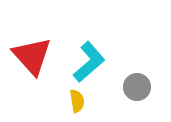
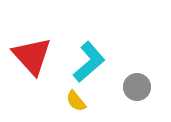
yellow semicircle: moved 1 px left; rotated 150 degrees clockwise
